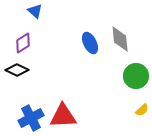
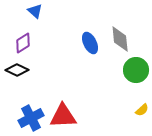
green circle: moved 6 px up
